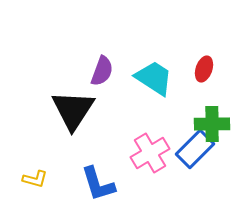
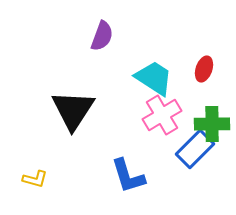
purple semicircle: moved 35 px up
pink cross: moved 12 px right, 38 px up
blue L-shape: moved 30 px right, 8 px up
